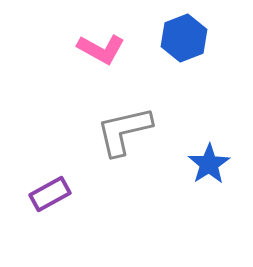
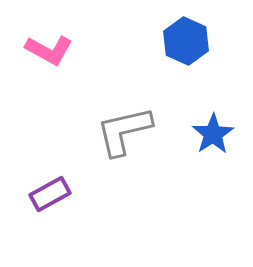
blue hexagon: moved 2 px right, 3 px down; rotated 15 degrees counterclockwise
pink L-shape: moved 52 px left, 1 px down
blue star: moved 4 px right, 30 px up
